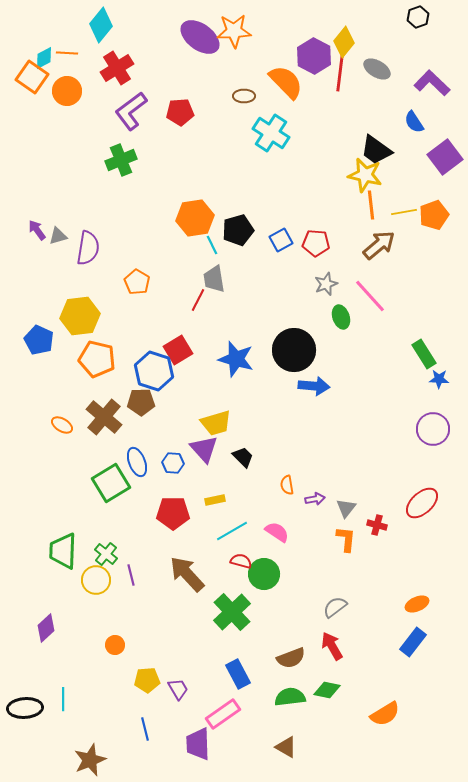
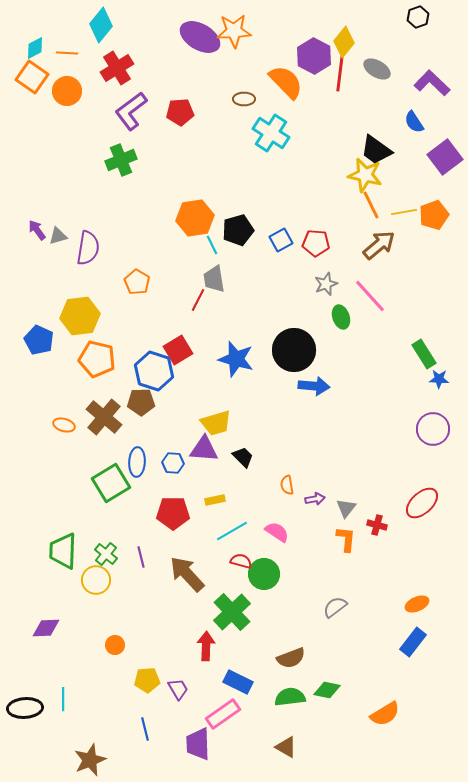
purple ellipse at (200, 37): rotated 6 degrees counterclockwise
cyan diamond at (44, 58): moved 9 px left, 10 px up
brown ellipse at (244, 96): moved 3 px down
orange line at (371, 205): rotated 20 degrees counterclockwise
orange ellipse at (62, 425): moved 2 px right; rotated 15 degrees counterclockwise
purple triangle at (204, 449): rotated 44 degrees counterclockwise
blue ellipse at (137, 462): rotated 24 degrees clockwise
purple line at (131, 575): moved 10 px right, 18 px up
purple diamond at (46, 628): rotated 40 degrees clockwise
red arrow at (332, 646): moved 126 px left; rotated 32 degrees clockwise
blue rectangle at (238, 674): moved 8 px down; rotated 36 degrees counterclockwise
